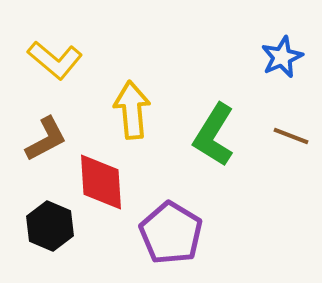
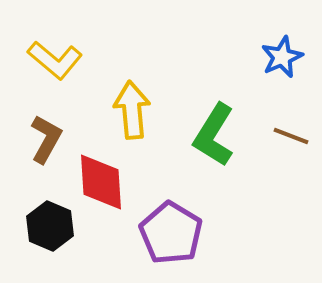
brown L-shape: rotated 33 degrees counterclockwise
